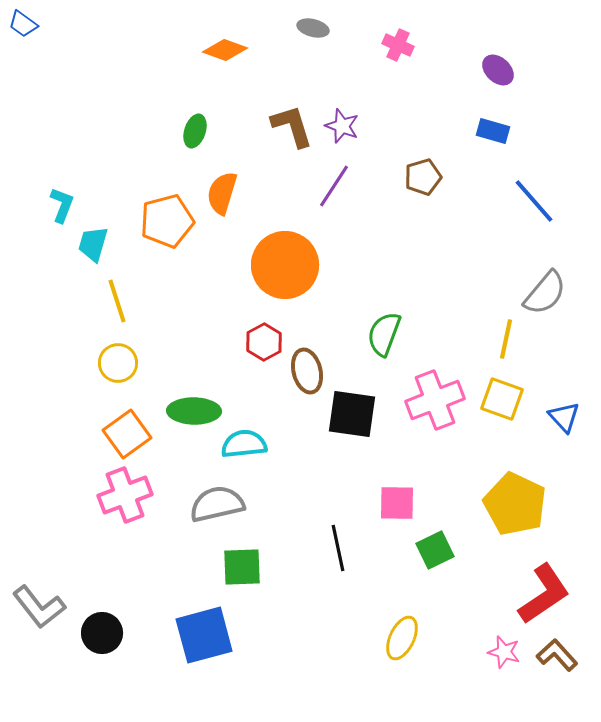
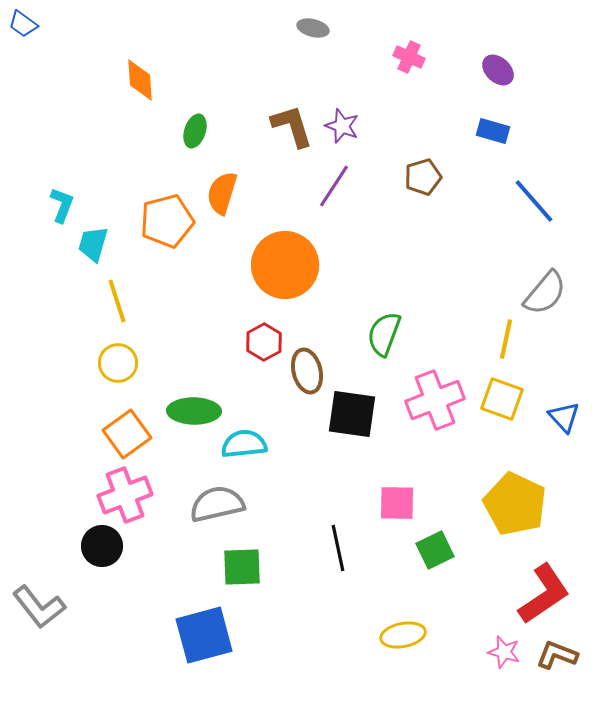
pink cross at (398, 45): moved 11 px right, 12 px down
orange diamond at (225, 50): moved 85 px left, 30 px down; rotated 66 degrees clockwise
black circle at (102, 633): moved 87 px up
yellow ellipse at (402, 638): moved 1 px right, 3 px up; rotated 54 degrees clockwise
brown L-shape at (557, 655): rotated 27 degrees counterclockwise
